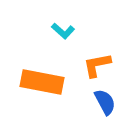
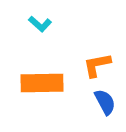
cyan L-shape: moved 23 px left, 7 px up
orange rectangle: moved 1 px down; rotated 12 degrees counterclockwise
